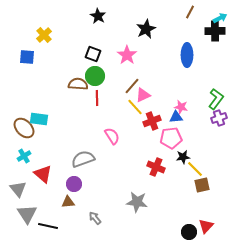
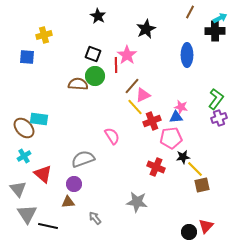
yellow cross at (44, 35): rotated 28 degrees clockwise
red line at (97, 98): moved 19 px right, 33 px up
